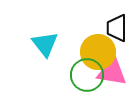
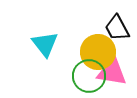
black trapezoid: rotated 28 degrees counterclockwise
green circle: moved 2 px right, 1 px down
